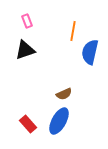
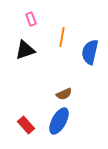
pink rectangle: moved 4 px right, 2 px up
orange line: moved 11 px left, 6 px down
red rectangle: moved 2 px left, 1 px down
